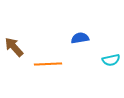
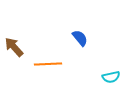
blue semicircle: rotated 60 degrees clockwise
cyan semicircle: moved 17 px down
